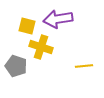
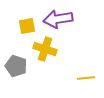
yellow square: rotated 24 degrees counterclockwise
yellow cross: moved 4 px right, 2 px down
yellow line: moved 2 px right, 12 px down
